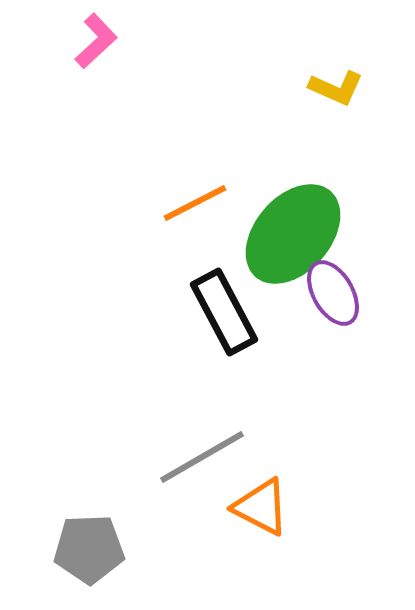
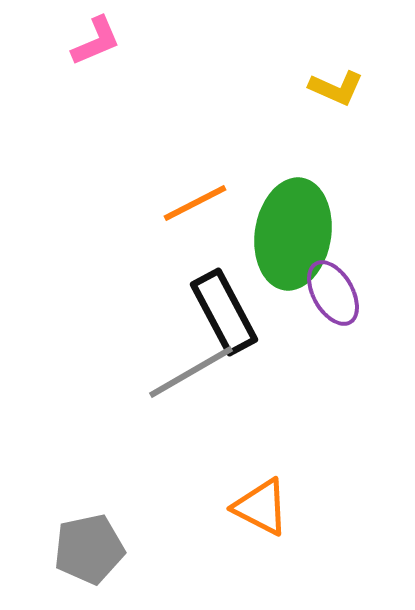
pink L-shape: rotated 20 degrees clockwise
green ellipse: rotated 32 degrees counterclockwise
gray line: moved 11 px left, 85 px up
gray pentagon: rotated 10 degrees counterclockwise
